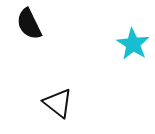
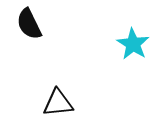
black triangle: rotated 44 degrees counterclockwise
